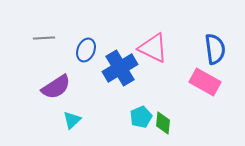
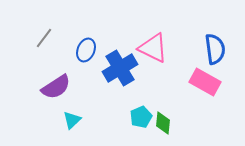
gray line: rotated 50 degrees counterclockwise
